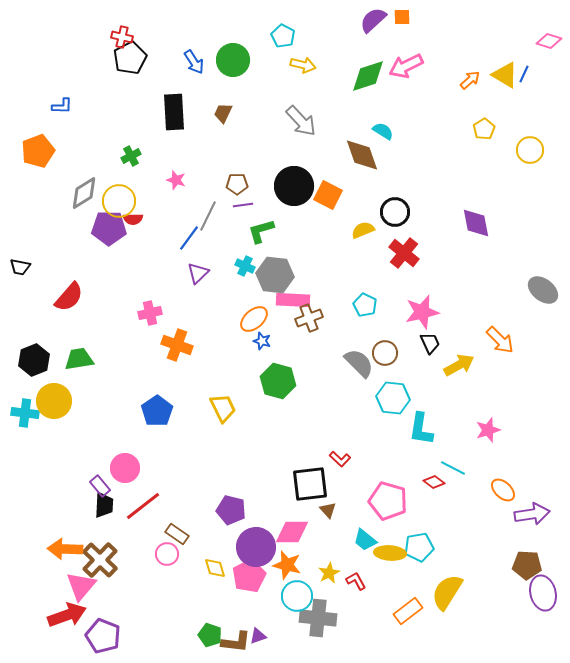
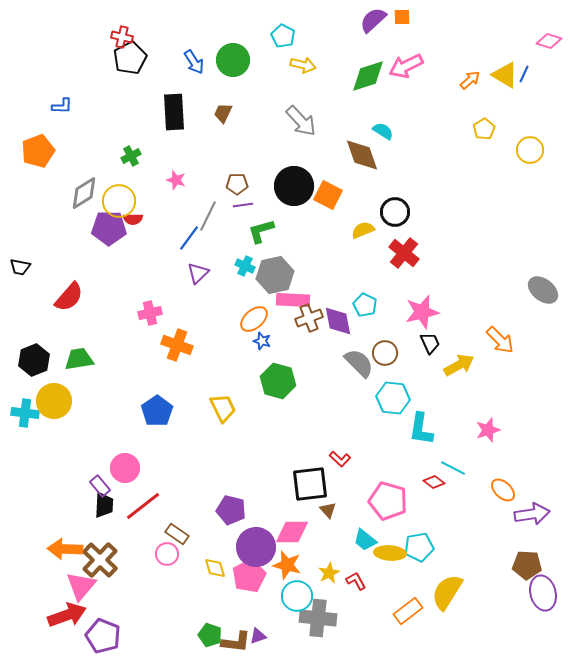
purple diamond at (476, 223): moved 138 px left, 98 px down
gray hexagon at (275, 275): rotated 18 degrees counterclockwise
